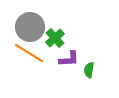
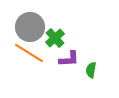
green semicircle: moved 2 px right
